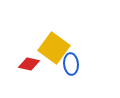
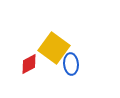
red diamond: rotated 40 degrees counterclockwise
